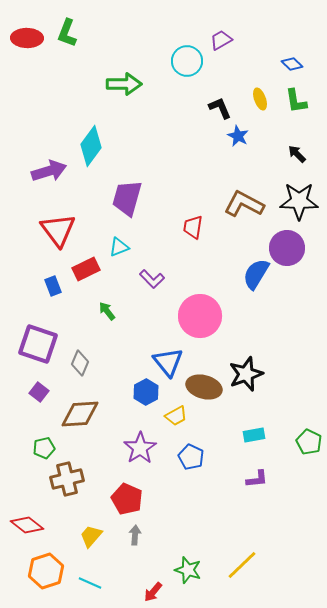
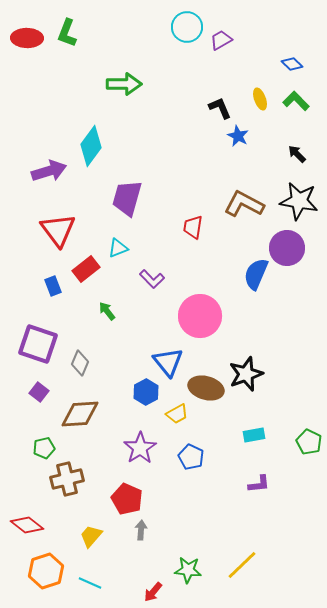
cyan circle at (187, 61): moved 34 px up
green L-shape at (296, 101): rotated 144 degrees clockwise
black star at (299, 201): rotated 9 degrees clockwise
cyan triangle at (119, 247): moved 1 px left, 1 px down
red rectangle at (86, 269): rotated 12 degrees counterclockwise
blue semicircle at (256, 274): rotated 8 degrees counterclockwise
brown ellipse at (204, 387): moved 2 px right, 1 px down
yellow trapezoid at (176, 416): moved 1 px right, 2 px up
purple L-shape at (257, 479): moved 2 px right, 5 px down
gray arrow at (135, 535): moved 6 px right, 5 px up
green star at (188, 570): rotated 12 degrees counterclockwise
